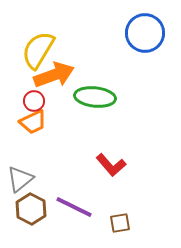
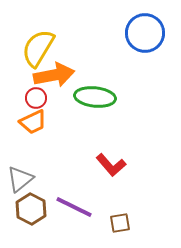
yellow semicircle: moved 2 px up
orange arrow: rotated 9 degrees clockwise
red circle: moved 2 px right, 3 px up
